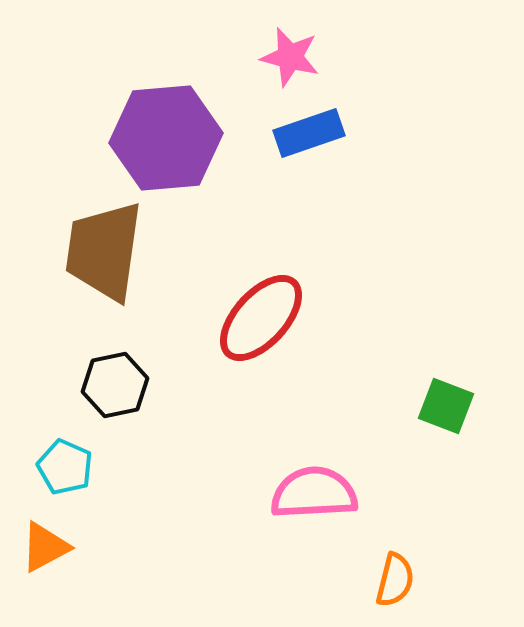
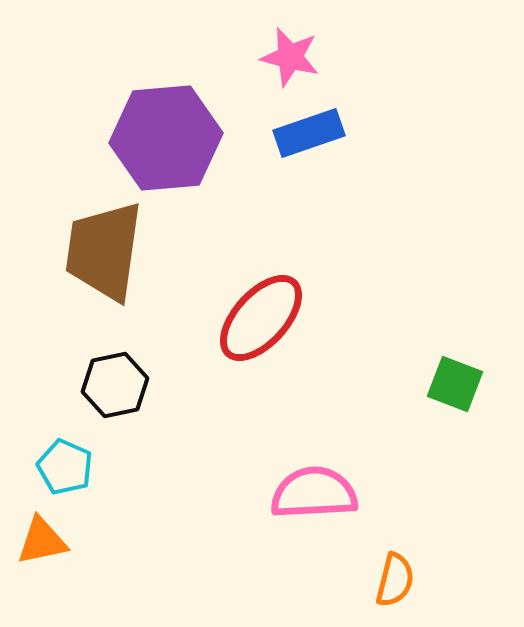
green square: moved 9 px right, 22 px up
orange triangle: moved 3 px left, 6 px up; rotated 16 degrees clockwise
